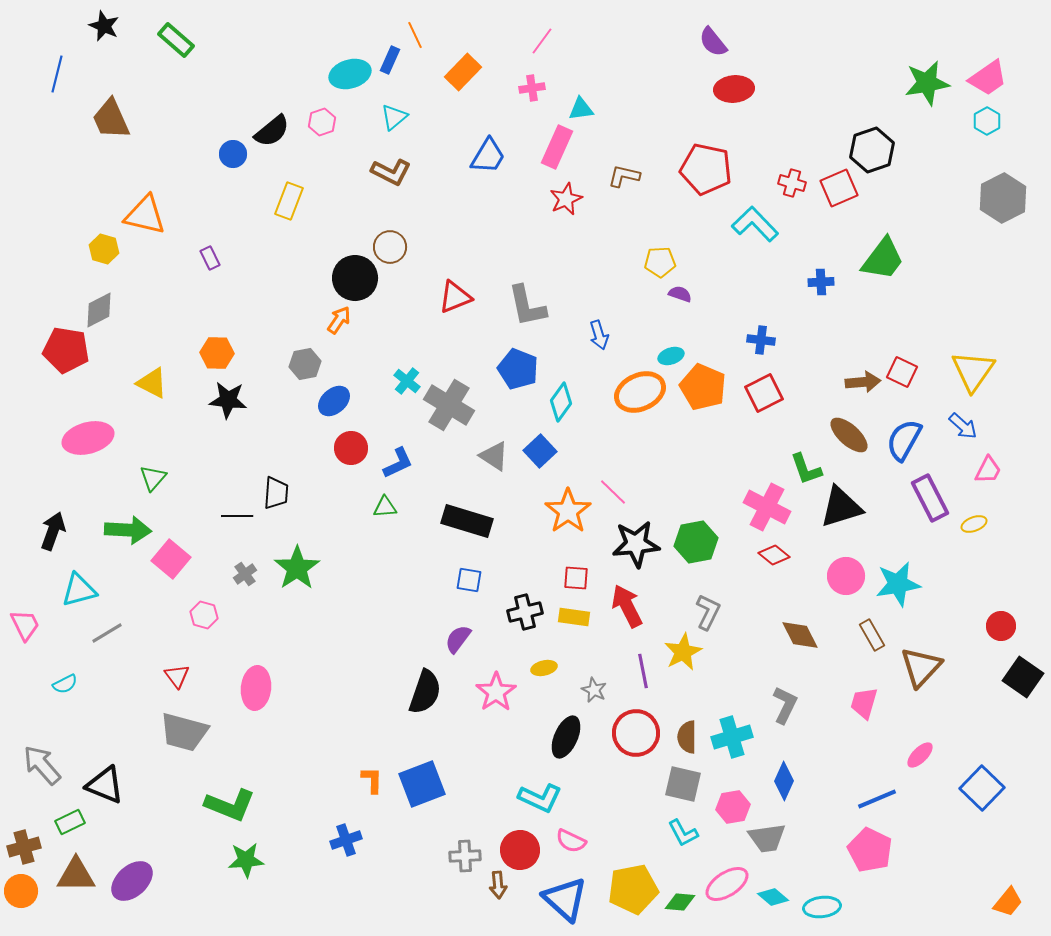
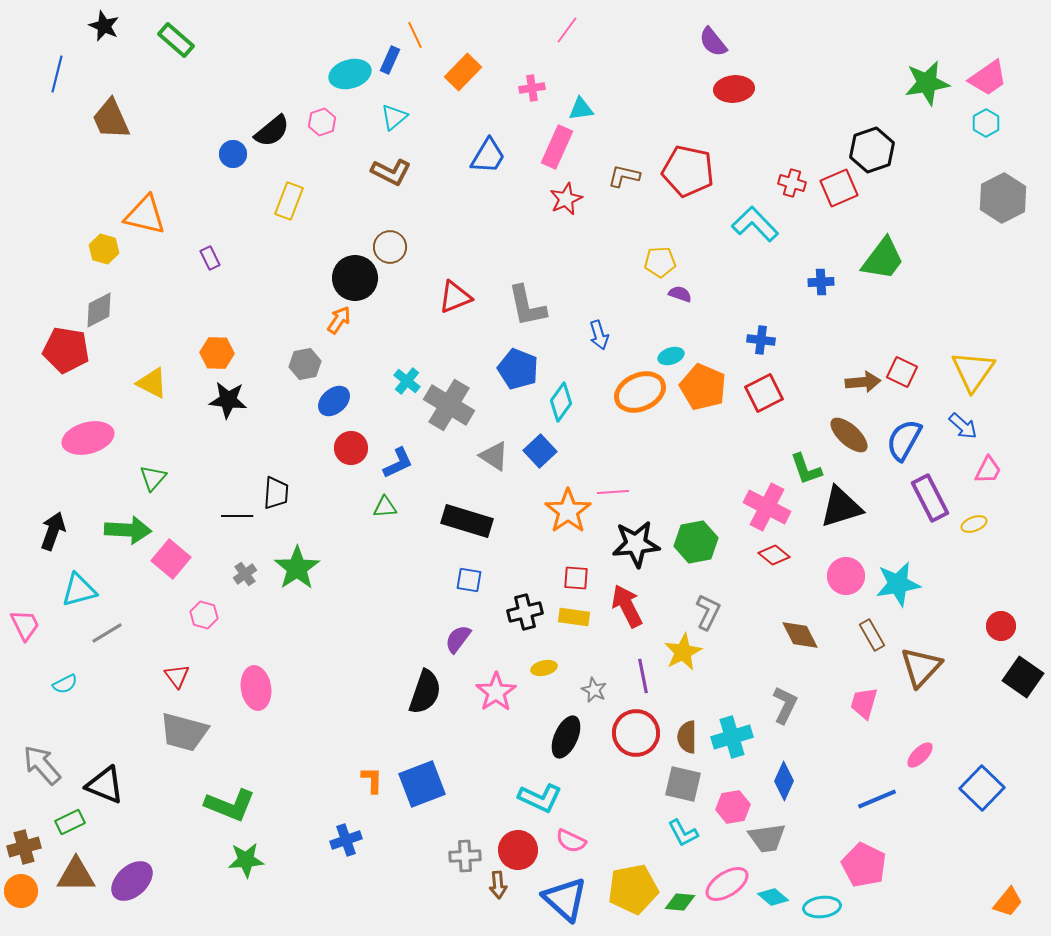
pink line at (542, 41): moved 25 px right, 11 px up
cyan hexagon at (987, 121): moved 1 px left, 2 px down
red pentagon at (706, 169): moved 18 px left, 2 px down
pink line at (613, 492): rotated 48 degrees counterclockwise
purple line at (643, 671): moved 5 px down
pink ellipse at (256, 688): rotated 15 degrees counterclockwise
red circle at (520, 850): moved 2 px left
pink pentagon at (870, 850): moved 6 px left, 15 px down
